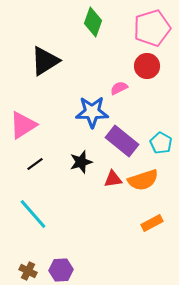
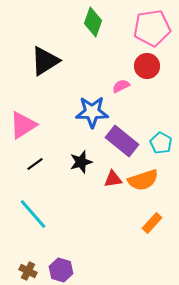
pink pentagon: rotated 9 degrees clockwise
pink semicircle: moved 2 px right, 2 px up
orange rectangle: rotated 20 degrees counterclockwise
purple hexagon: rotated 20 degrees clockwise
